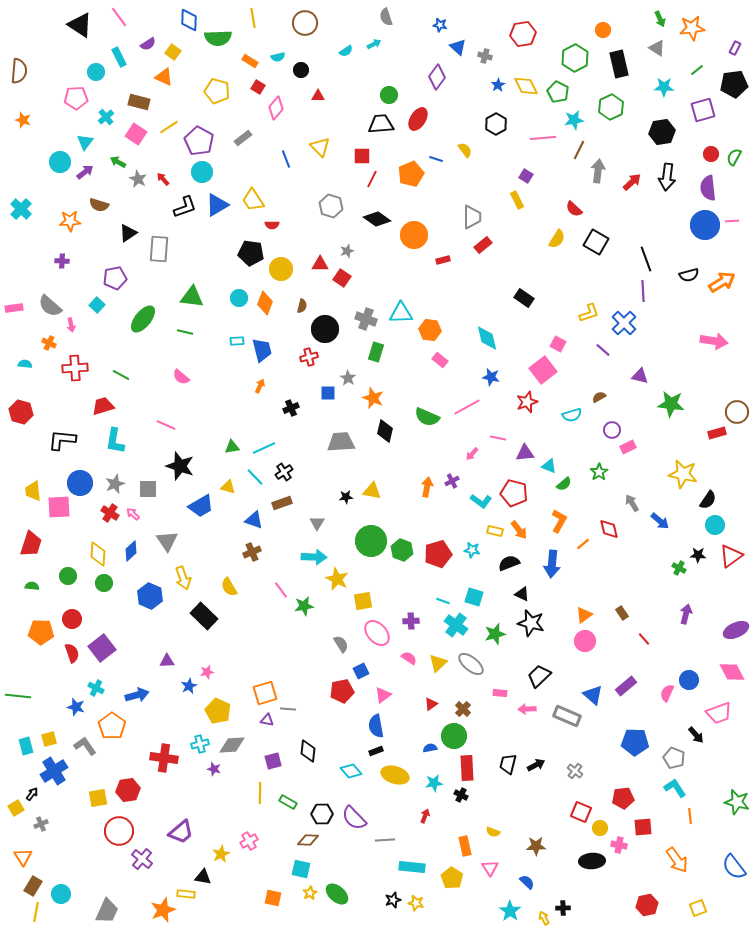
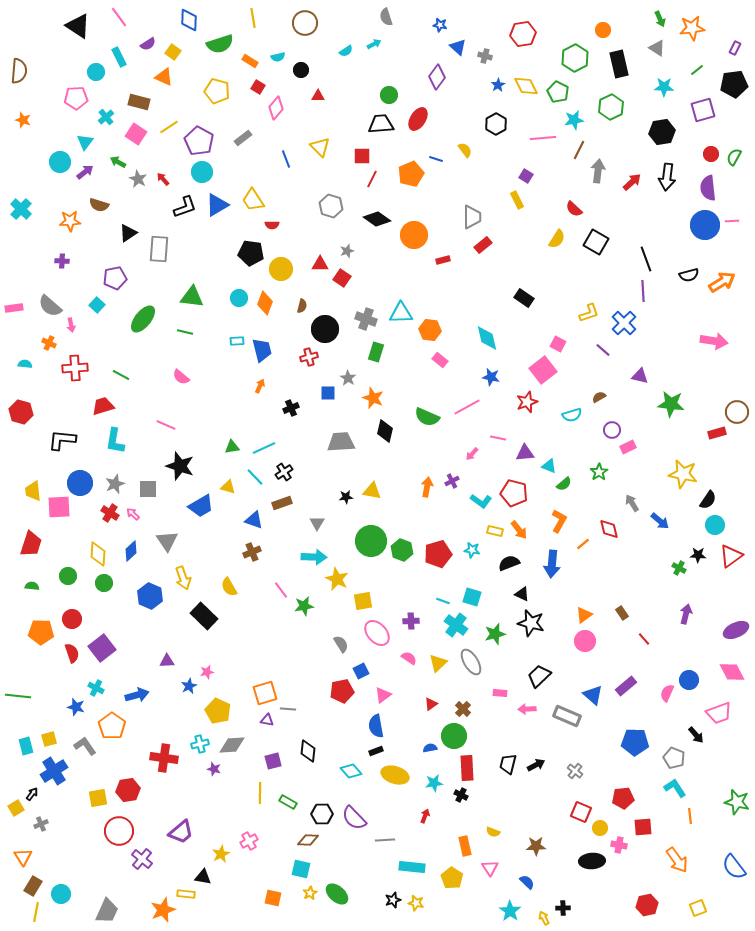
black triangle at (80, 25): moved 2 px left, 1 px down
green semicircle at (218, 38): moved 2 px right, 6 px down; rotated 16 degrees counterclockwise
cyan square at (474, 597): moved 2 px left
gray ellipse at (471, 664): moved 2 px up; rotated 20 degrees clockwise
